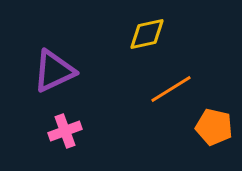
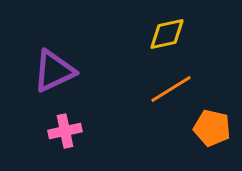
yellow diamond: moved 20 px right
orange pentagon: moved 2 px left, 1 px down
pink cross: rotated 8 degrees clockwise
